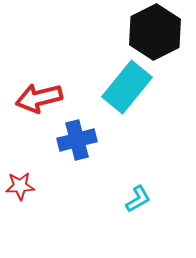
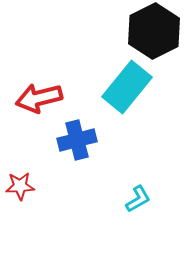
black hexagon: moved 1 px left, 1 px up
